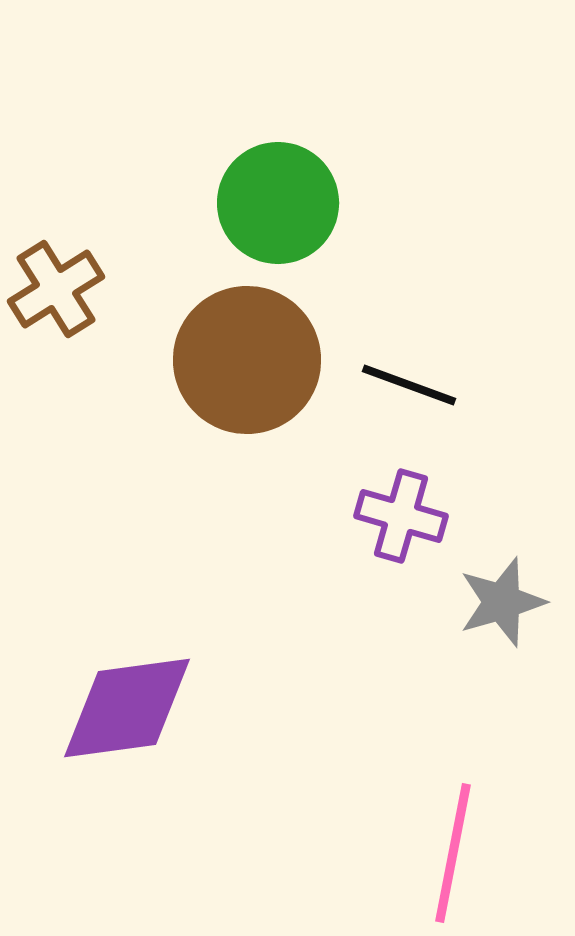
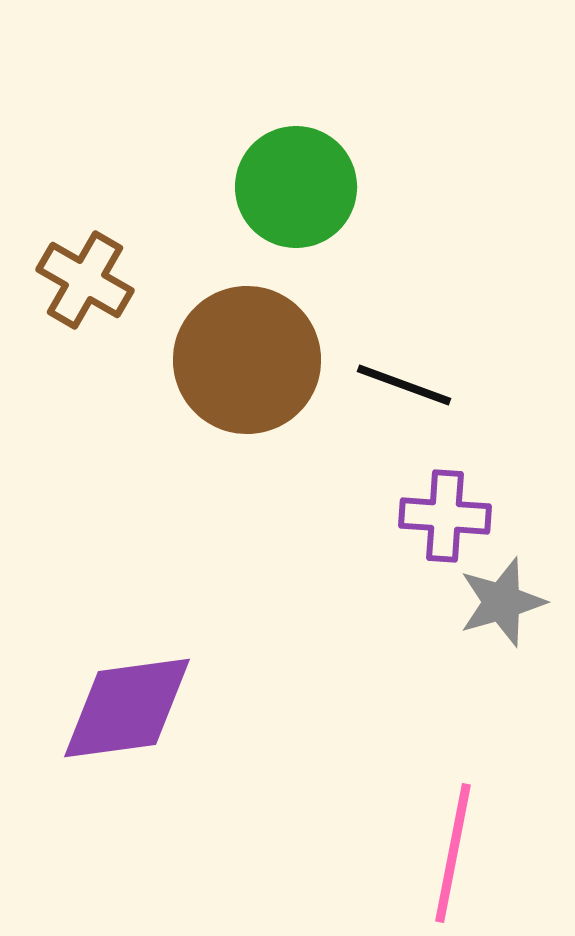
green circle: moved 18 px right, 16 px up
brown cross: moved 29 px right, 9 px up; rotated 28 degrees counterclockwise
black line: moved 5 px left
purple cross: moved 44 px right; rotated 12 degrees counterclockwise
